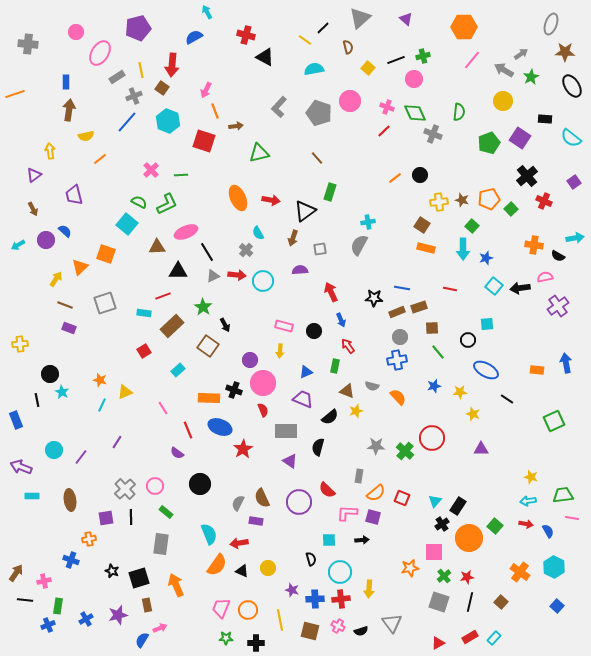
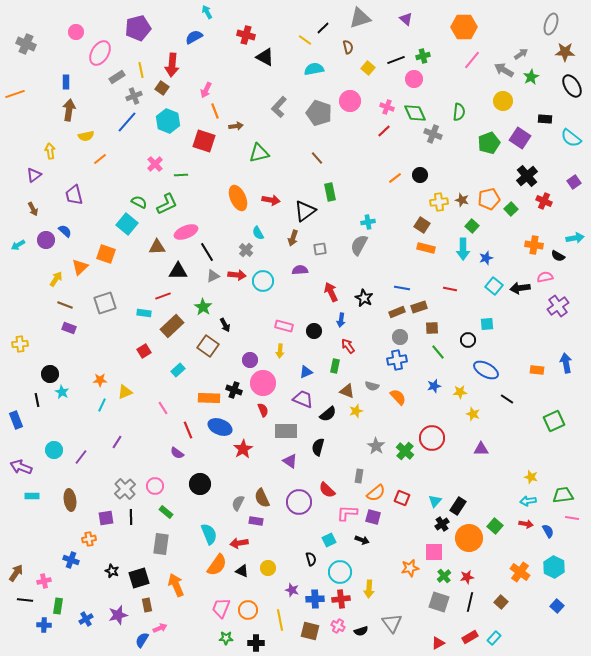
gray triangle at (360, 18): rotated 25 degrees clockwise
gray cross at (28, 44): moved 2 px left; rotated 18 degrees clockwise
pink cross at (151, 170): moved 4 px right, 6 px up
green rectangle at (330, 192): rotated 30 degrees counterclockwise
black star at (374, 298): moved 10 px left; rotated 24 degrees clockwise
blue arrow at (341, 320): rotated 32 degrees clockwise
orange star at (100, 380): rotated 16 degrees counterclockwise
black semicircle at (330, 417): moved 2 px left, 3 px up
gray star at (376, 446): rotated 30 degrees clockwise
cyan square at (329, 540): rotated 24 degrees counterclockwise
black arrow at (362, 540): rotated 24 degrees clockwise
blue cross at (48, 625): moved 4 px left; rotated 24 degrees clockwise
